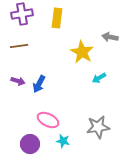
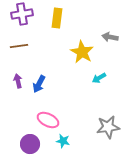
purple arrow: rotated 120 degrees counterclockwise
gray star: moved 10 px right
